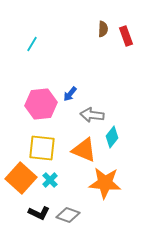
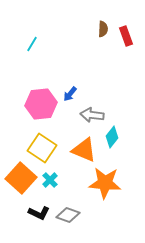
yellow square: rotated 28 degrees clockwise
